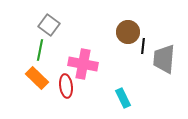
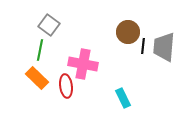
gray trapezoid: moved 12 px up
